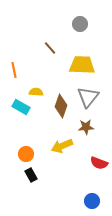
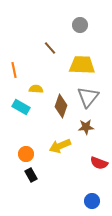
gray circle: moved 1 px down
yellow semicircle: moved 3 px up
yellow arrow: moved 2 px left
